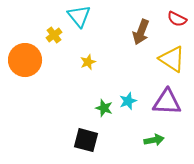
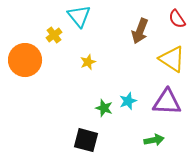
red semicircle: rotated 30 degrees clockwise
brown arrow: moved 1 px left, 1 px up
